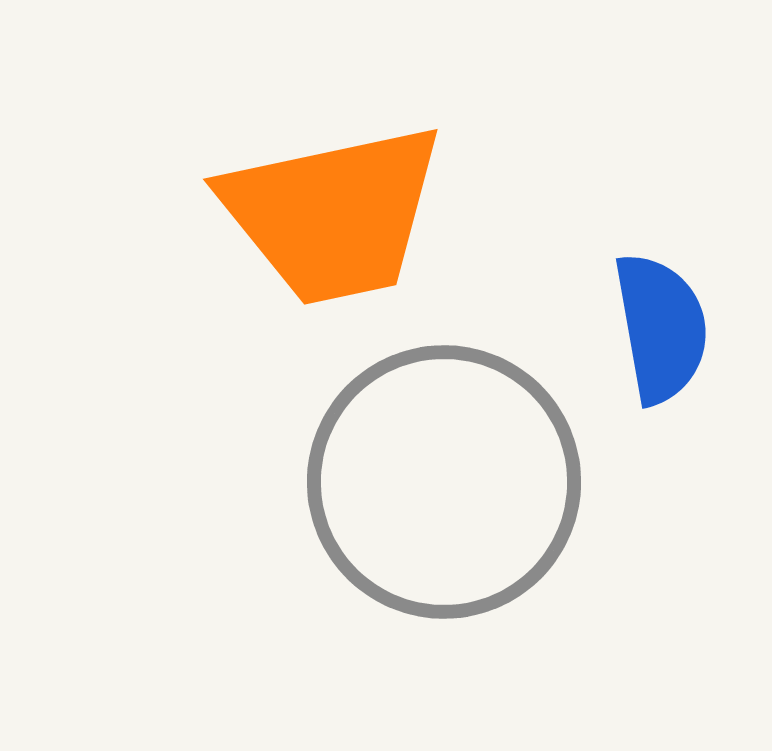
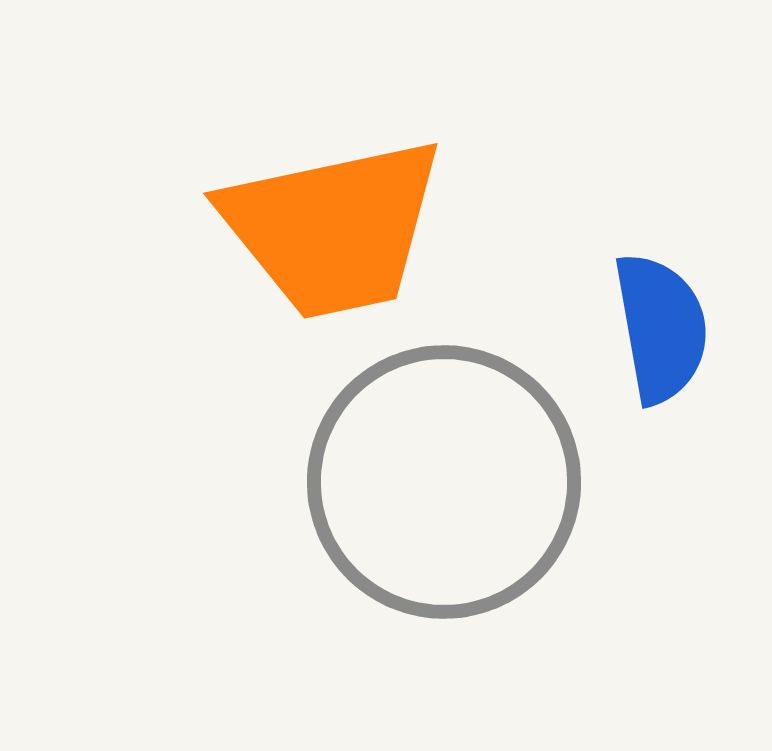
orange trapezoid: moved 14 px down
